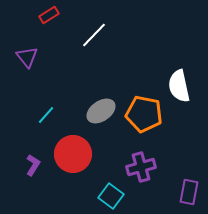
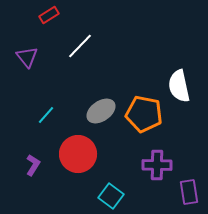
white line: moved 14 px left, 11 px down
red circle: moved 5 px right
purple cross: moved 16 px right, 2 px up; rotated 16 degrees clockwise
purple rectangle: rotated 20 degrees counterclockwise
